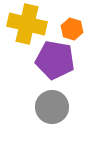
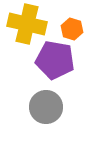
gray circle: moved 6 px left
